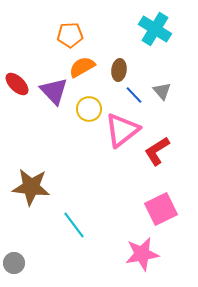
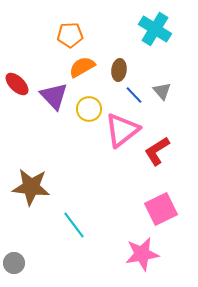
purple triangle: moved 5 px down
